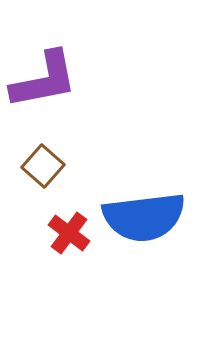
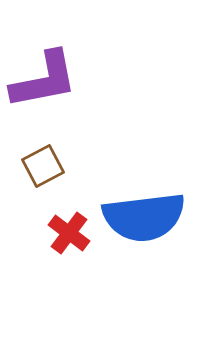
brown square: rotated 21 degrees clockwise
